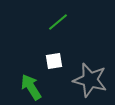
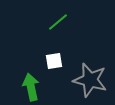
green arrow: rotated 20 degrees clockwise
